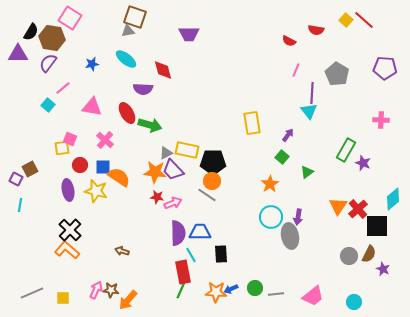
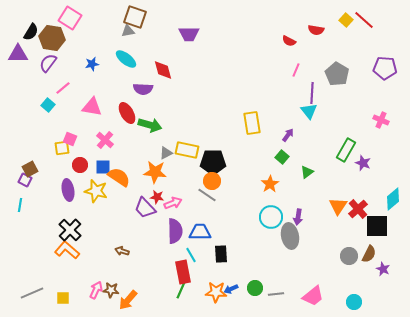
pink cross at (381, 120): rotated 21 degrees clockwise
purple trapezoid at (173, 170): moved 28 px left, 38 px down
purple square at (16, 179): moved 9 px right, 1 px down
purple semicircle at (178, 233): moved 3 px left, 2 px up
